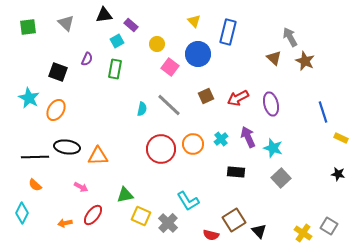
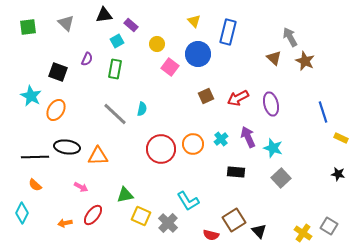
cyan star at (29, 98): moved 2 px right, 2 px up
gray line at (169, 105): moved 54 px left, 9 px down
